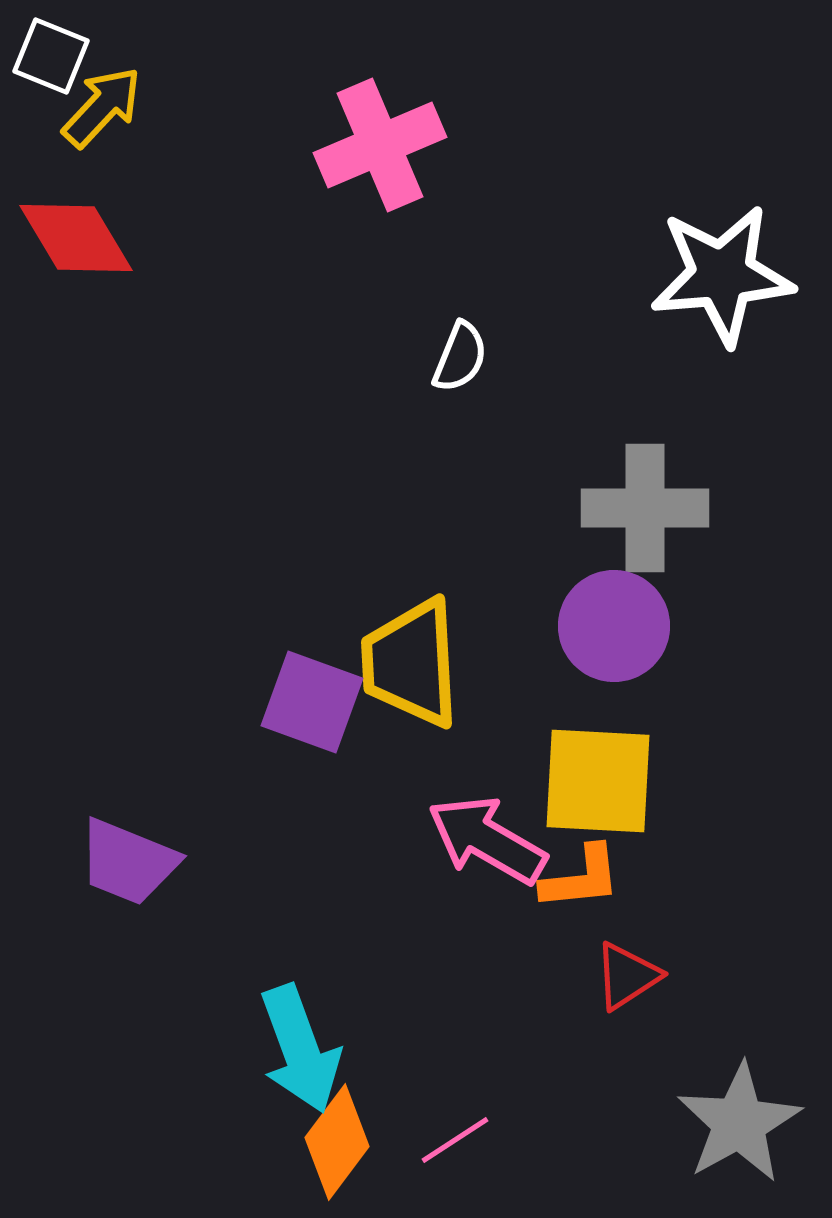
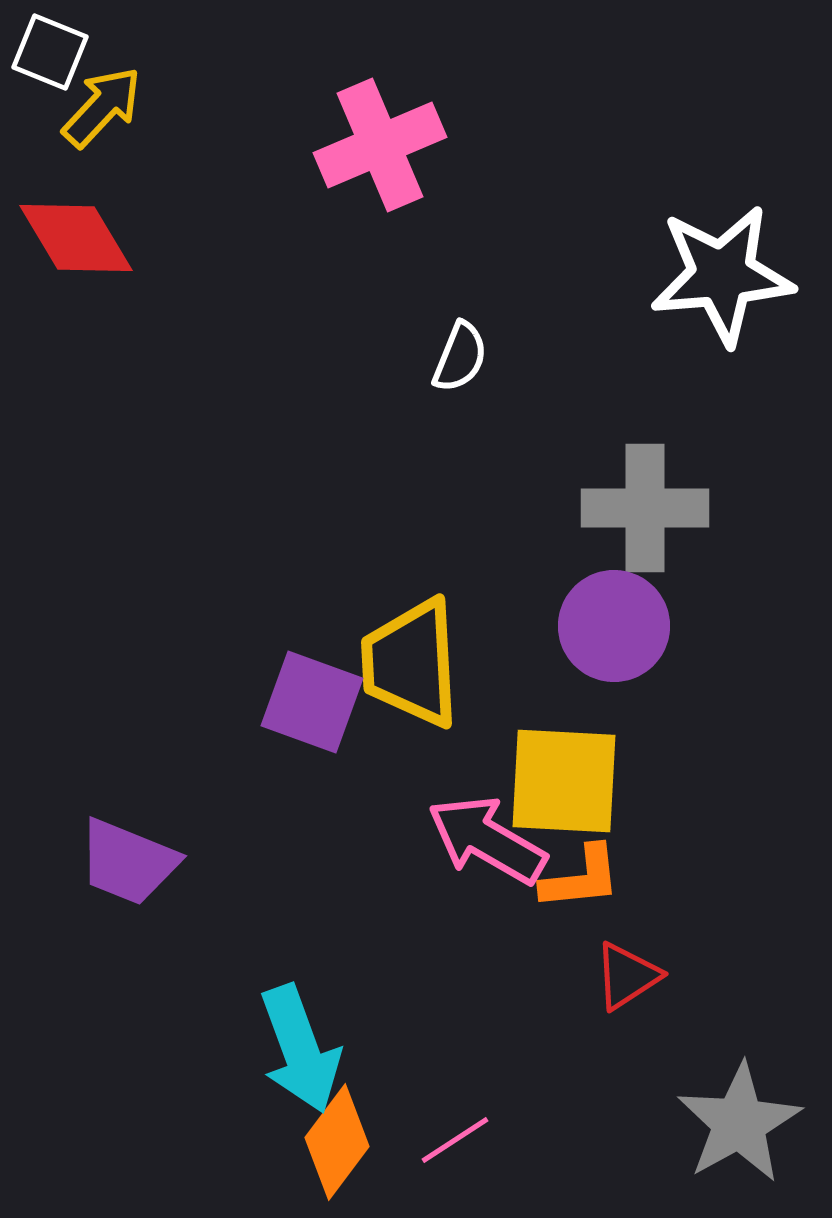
white square: moved 1 px left, 4 px up
yellow square: moved 34 px left
